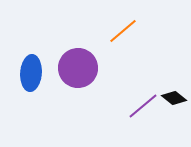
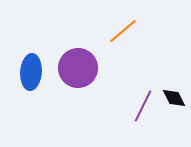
blue ellipse: moved 1 px up
black diamond: rotated 25 degrees clockwise
purple line: rotated 24 degrees counterclockwise
